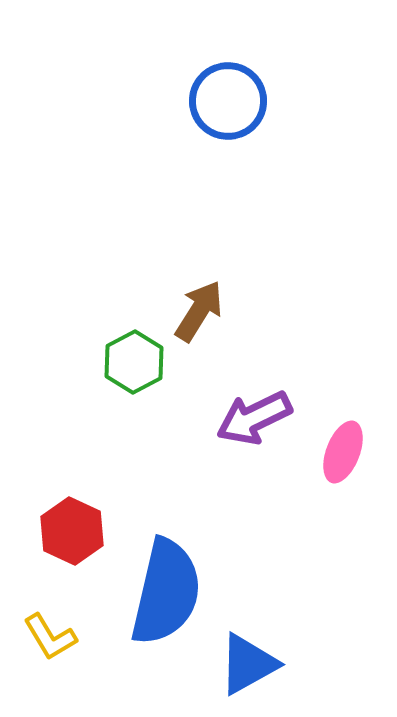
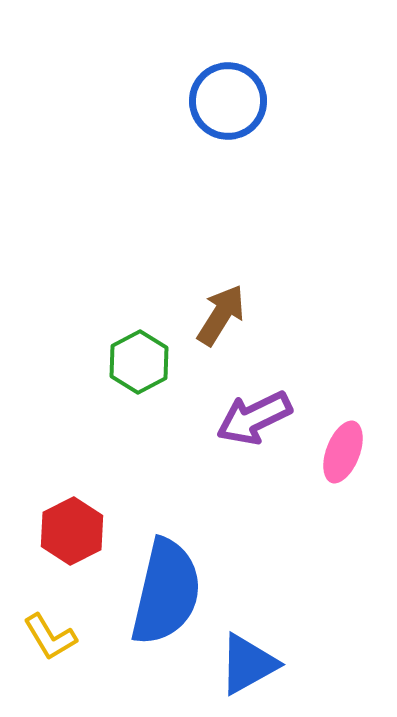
brown arrow: moved 22 px right, 4 px down
green hexagon: moved 5 px right
red hexagon: rotated 8 degrees clockwise
